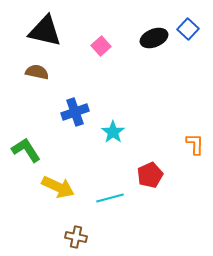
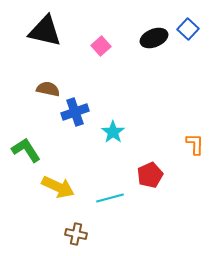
brown semicircle: moved 11 px right, 17 px down
brown cross: moved 3 px up
